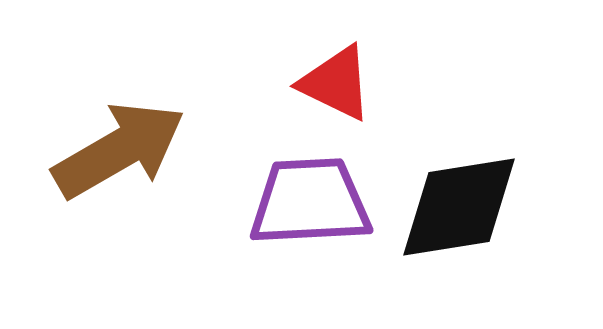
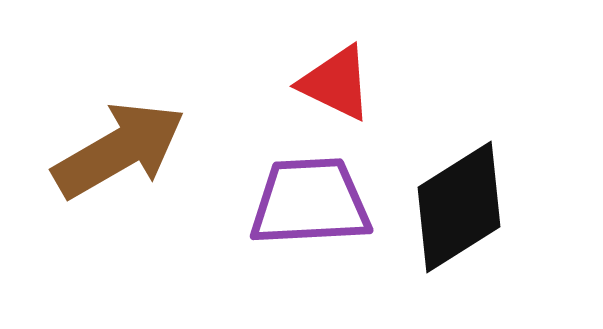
black diamond: rotated 23 degrees counterclockwise
